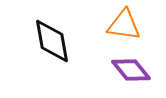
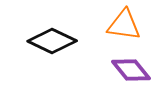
black diamond: rotated 54 degrees counterclockwise
